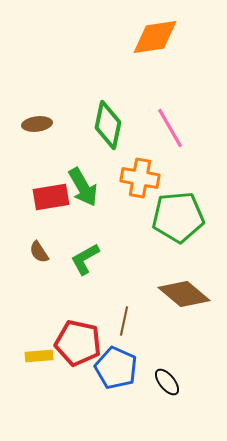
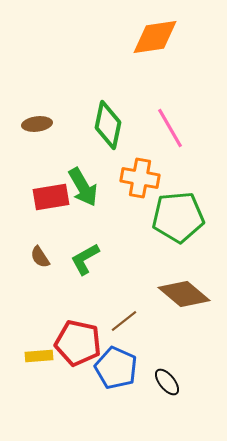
brown semicircle: moved 1 px right, 5 px down
brown line: rotated 40 degrees clockwise
